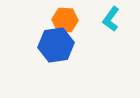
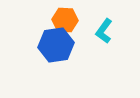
cyan L-shape: moved 7 px left, 12 px down
